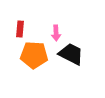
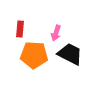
pink arrow: rotated 21 degrees clockwise
black trapezoid: moved 1 px left
